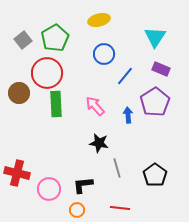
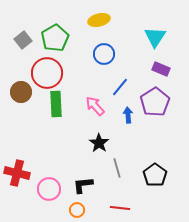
blue line: moved 5 px left, 11 px down
brown circle: moved 2 px right, 1 px up
black star: rotated 24 degrees clockwise
